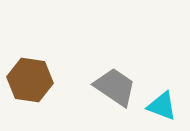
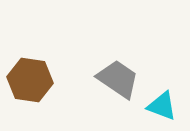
gray trapezoid: moved 3 px right, 8 px up
